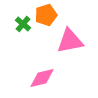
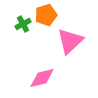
green cross: rotated 21 degrees clockwise
pink triangle: rotated 32 degrees counterclockwise
